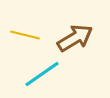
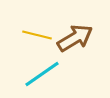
yellow line: moved 12 px right
